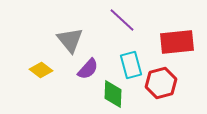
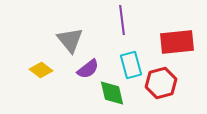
purple line: rotated 40 degrees clockwise
purple semicircle: rotated 10 degrees clockwise
green diamond: moved 1 px left, 1 px up; rotated 16 degrees counterclockwise
